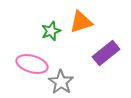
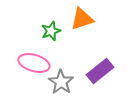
orange triangle: moved 1 px right, 3 px up
purple rectangle: moved 6 px left, 18 px down
pink ellipse: moved 2 px right, 1 px up
